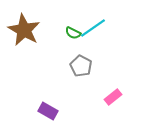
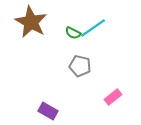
brown star: moved 7 px right, 8 px up
gray pentagon: moved 1 px left; rotated 15 degrees counterclockwise
